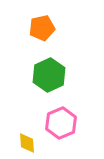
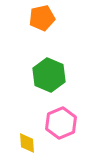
orange pentagon: moved 10 px up
green hexagon: rotated 12 degrees counterclockwise
